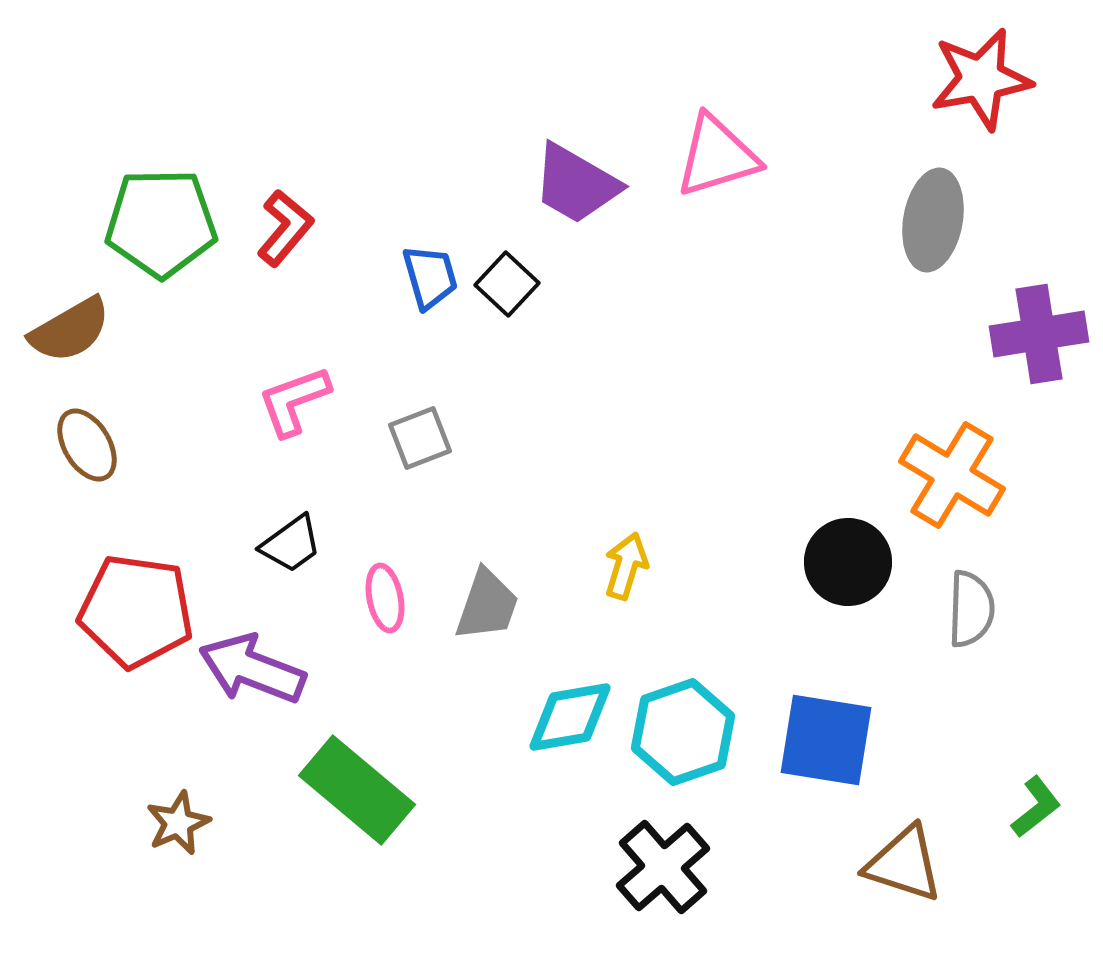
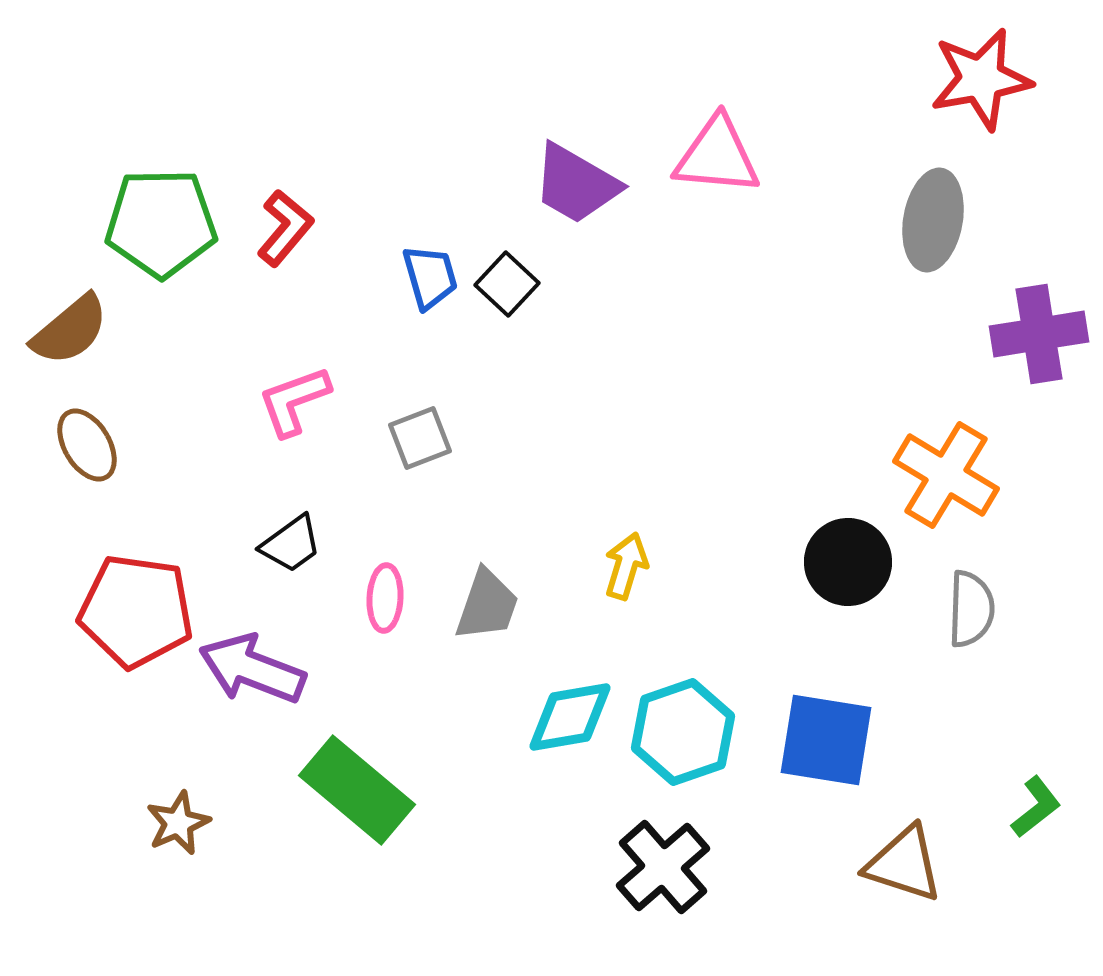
pink triangle: rotated 22 degrees clockwise
brown semicircle: rotated 10 degrees counterclockwise
orange cross: moved 6 px left
pink ellipse: rotated 14 degrees clockwise
